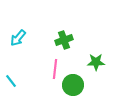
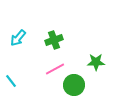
green cross: moved 10 px left
pink line: rotated 54 degrees clockwise
green circle: moved 1 px right
